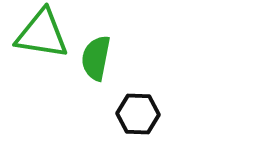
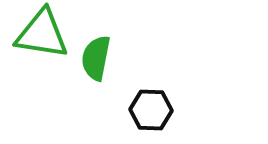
black hexagon: moved 13 px right, 4 px up
